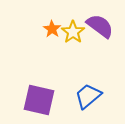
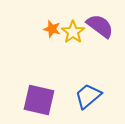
orange star: rotated 18 degrees counterclockwise
